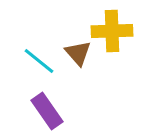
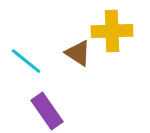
brown triangle: rotated 16 degrees counterclockwise
cyan line: moved 13 px left
